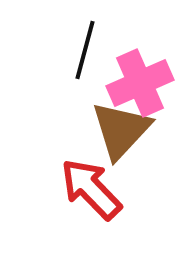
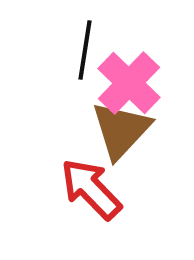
black line: rotated 6 degrees counterclockwise
pink cross: moved 11 px left; rotated 22 degrees counterclockwise
